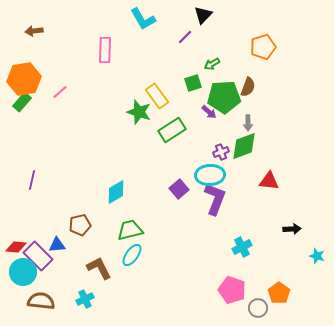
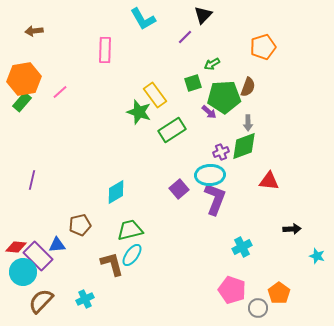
yellow rectangle at (157, 96): moved 2 px left, 1 px up
brown L-shape at (99, 268): moved 13 px right, 4 px up; rotated 12 degrees clockwise
brown semicircle at (41, 301): rotated 52 degrees counterclockwise
